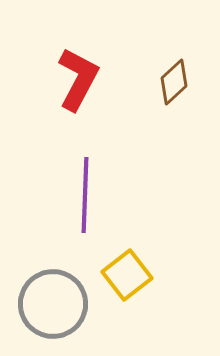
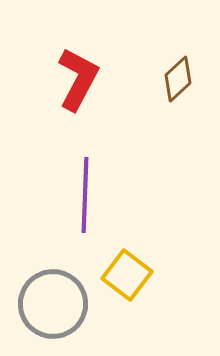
brown diamond: moved 4 px right, 3 px up
yellow square: rotated 15 degrees counterclockwise
